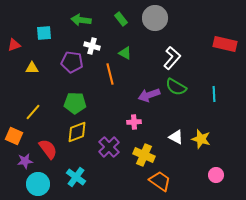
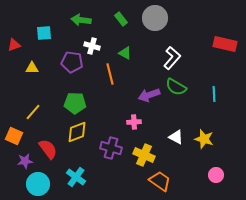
yellow star: moved 3 px right
purple cross: moved 2 px right, 1 px down; rotated 30 degrees counterclockwise
